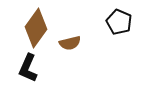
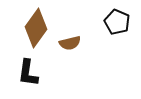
black pentagon: moved 2 px left
black L-shape: moved 5 px down; rotated 16 degrees counterclockwise
